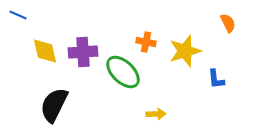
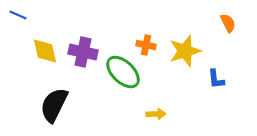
orange cross: moved 3 px down
purple cross: rotated 16 degrees clockwise
